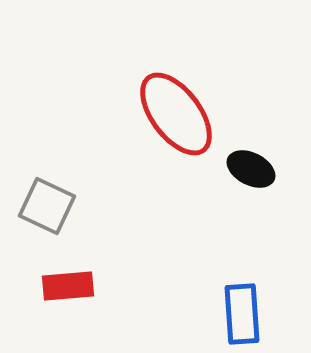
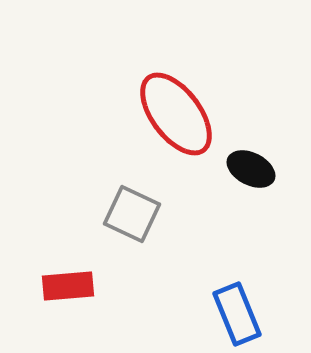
gray square: moved 85 px right, 8 px down
blue rectangle: moved 5 px left; rotated 18 degrees counterclockwise
